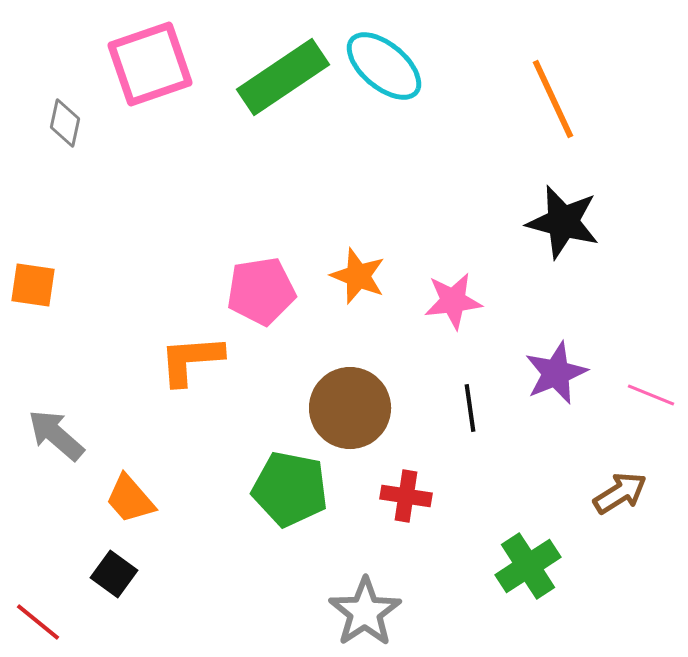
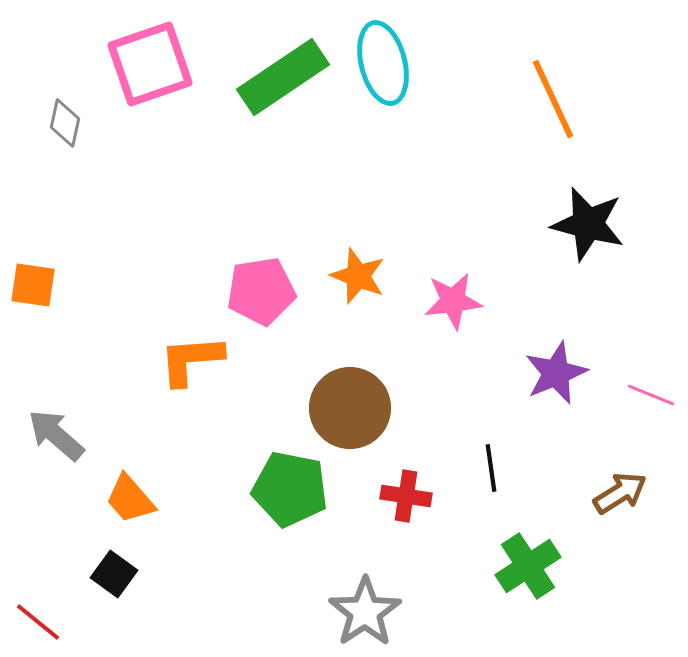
cyan ellipse: moved 1 px left, 3 px up; rotated 36 degrees clockwise
black star: moved 25 px right, 2 px down
black line: moved 21 px right, 60 px down
